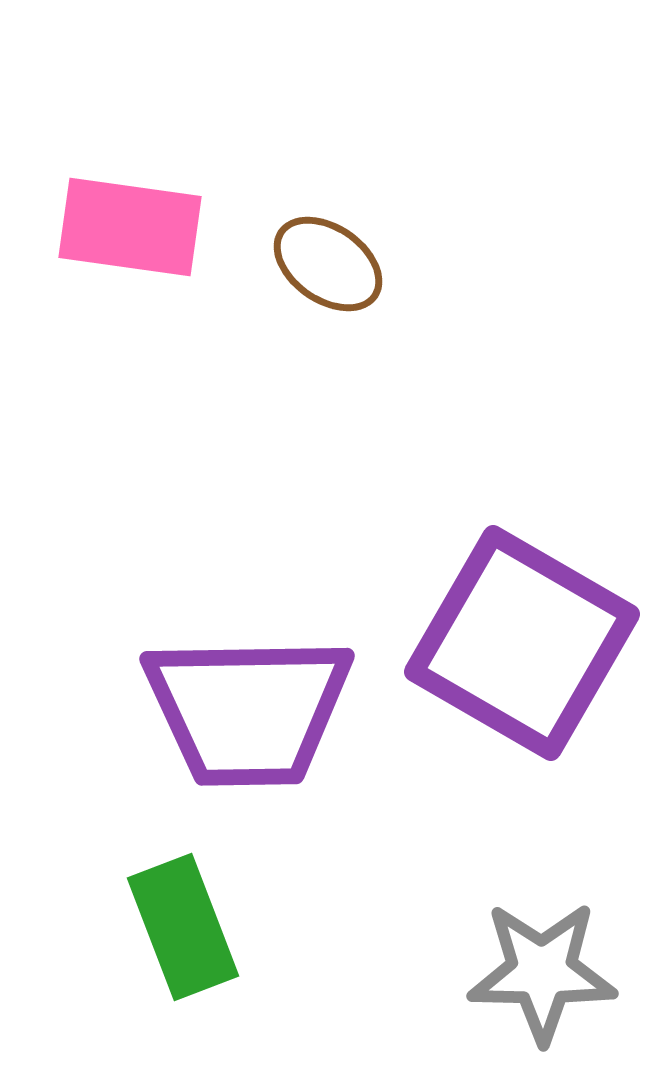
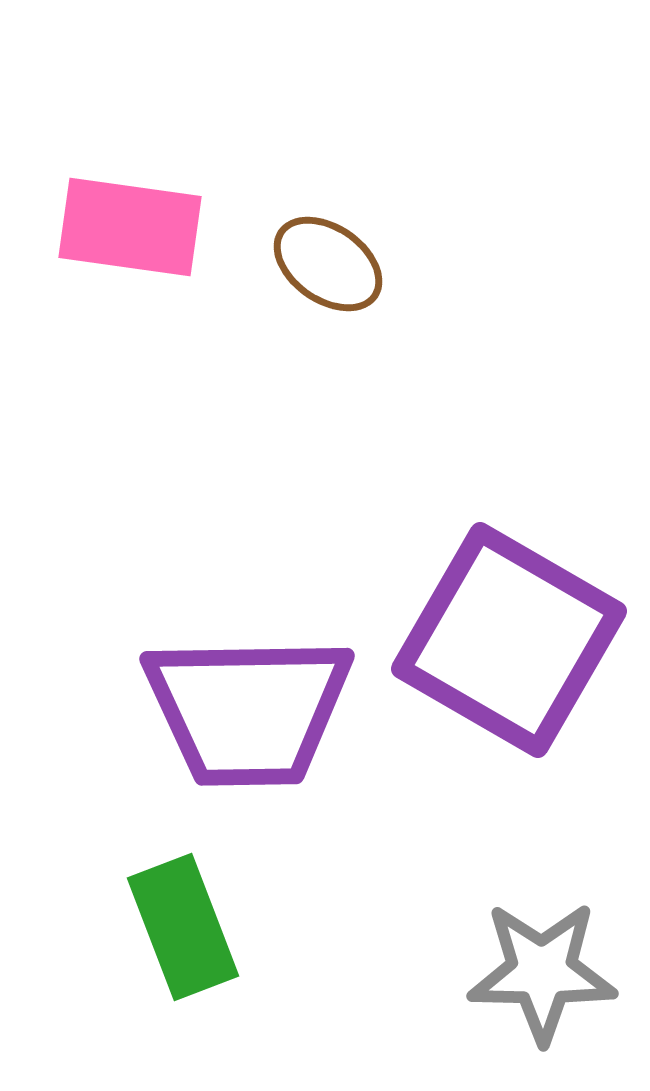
purple square: moved 13 px left, 3 px up
